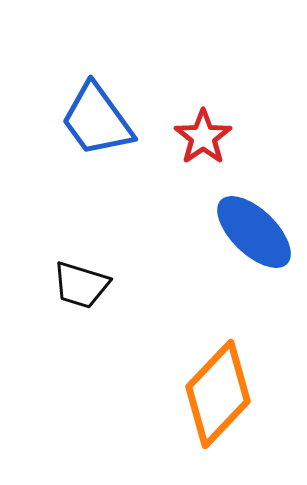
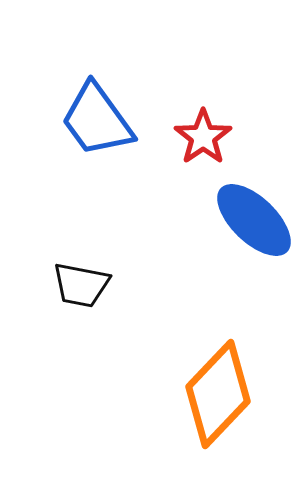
blue ellipse: moved 12 px up
black trapezoid: rotated 6 degrees counterclockwise
